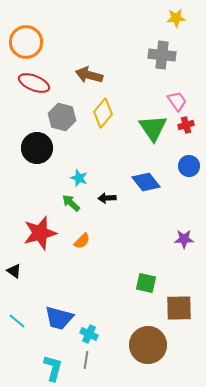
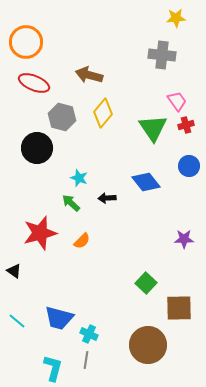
green square: rotated 30 degrees clockwise
